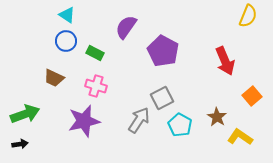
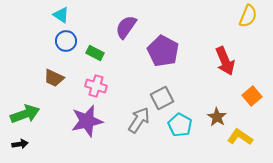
cyan triangle: moved 6 px left
purple star: moved 3 px right
